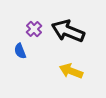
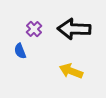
black arrow: moved 6 px right, 2 px up; rotated 20 degrees counterclockwise
